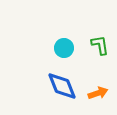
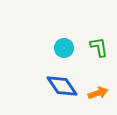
green L-shape: moved 1 px left, 2 px down
blue diamond: rotated 12 degrees counterclockwise
